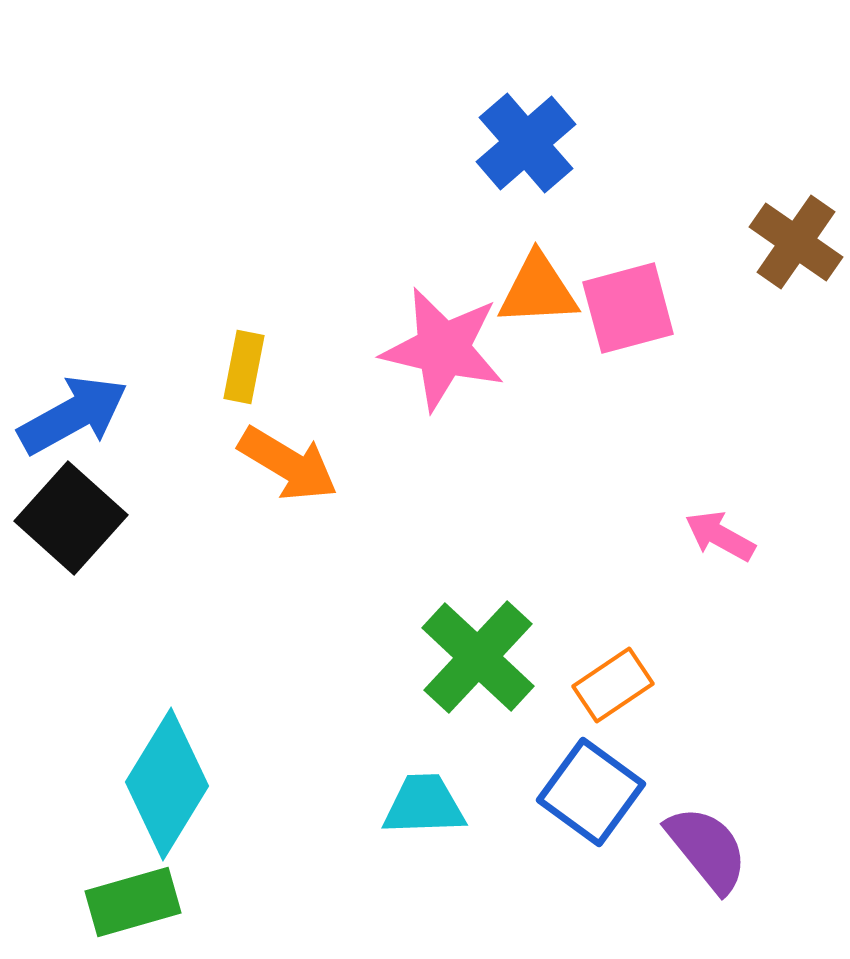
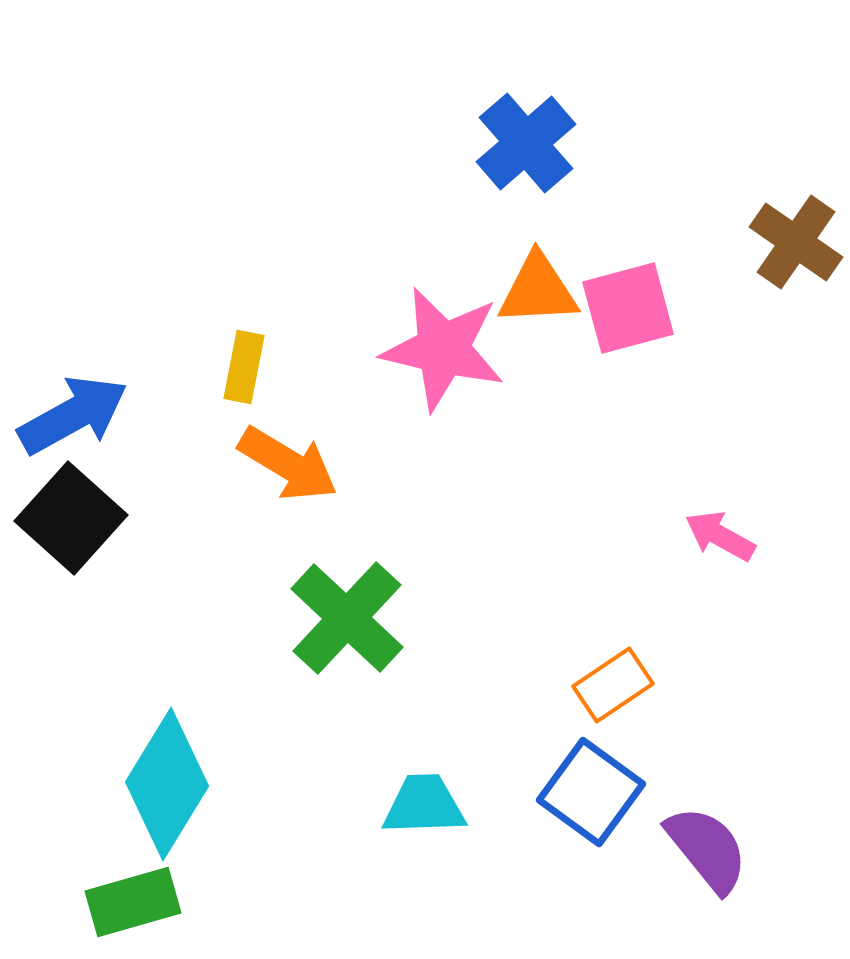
green cross: moved 131 px left, 39 px up
